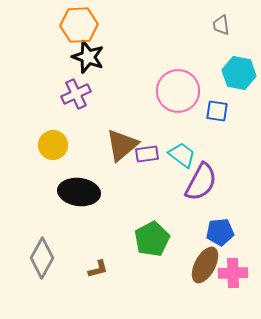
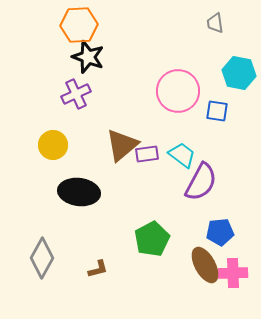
gray trapezoid: moved 6 px left, 2 px up
brown ellipse: rotated 57 degrees counterclockwise
